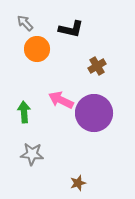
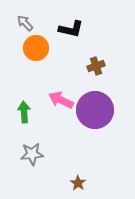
orange circle: moved 1 px left, 1 px up
brown cross: moved 1 px left; rotated 12 degrees clockwise
purple circle: moved 1 px right, 3 px up
gray star: rotated 10 degrees counterclockwise
brown star: rotated 21 degrees counterclockwise
